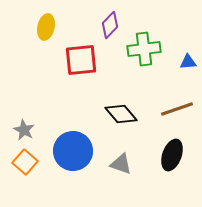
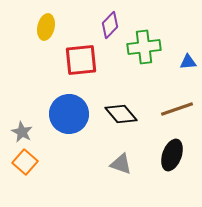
green cross: moved 2 px up
gray star: moved 2 px left, 2 px down
blue circle: moved 4 px left, 37 px up
